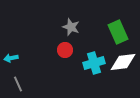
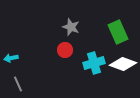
white diamond: moved 2 px down; rotated 28 degrees clockwise
